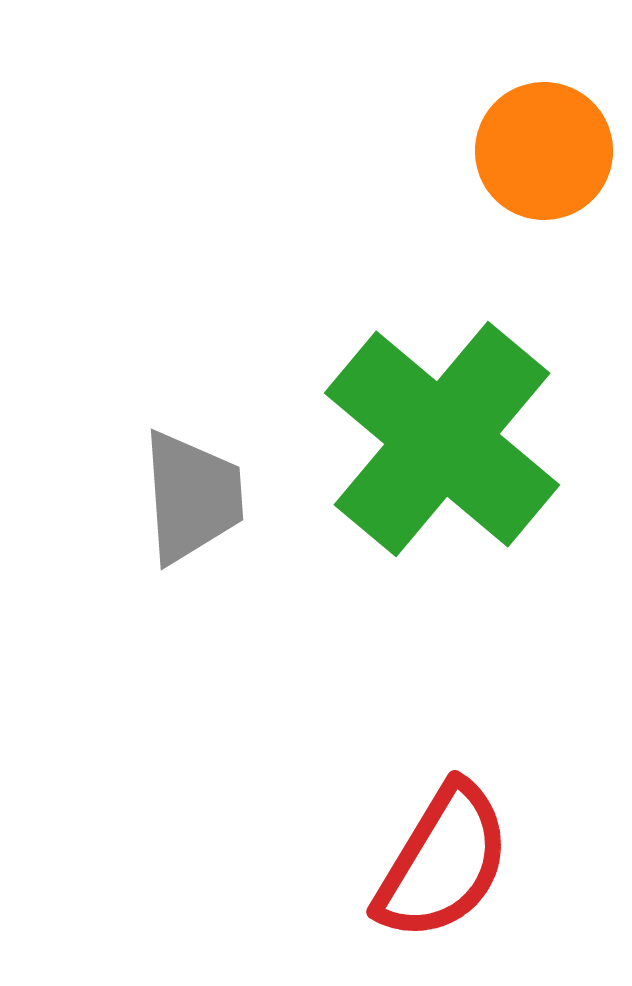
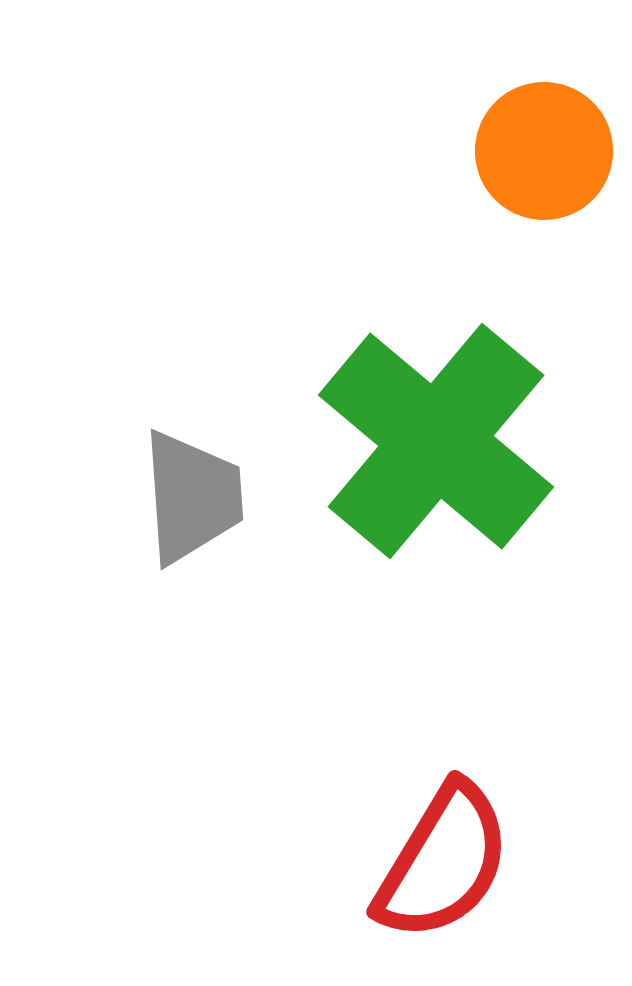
green cross: moved 6 px left, 2 px down
